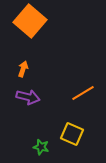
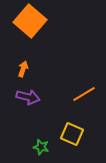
orange line: moved 1 px right, 1 px down
